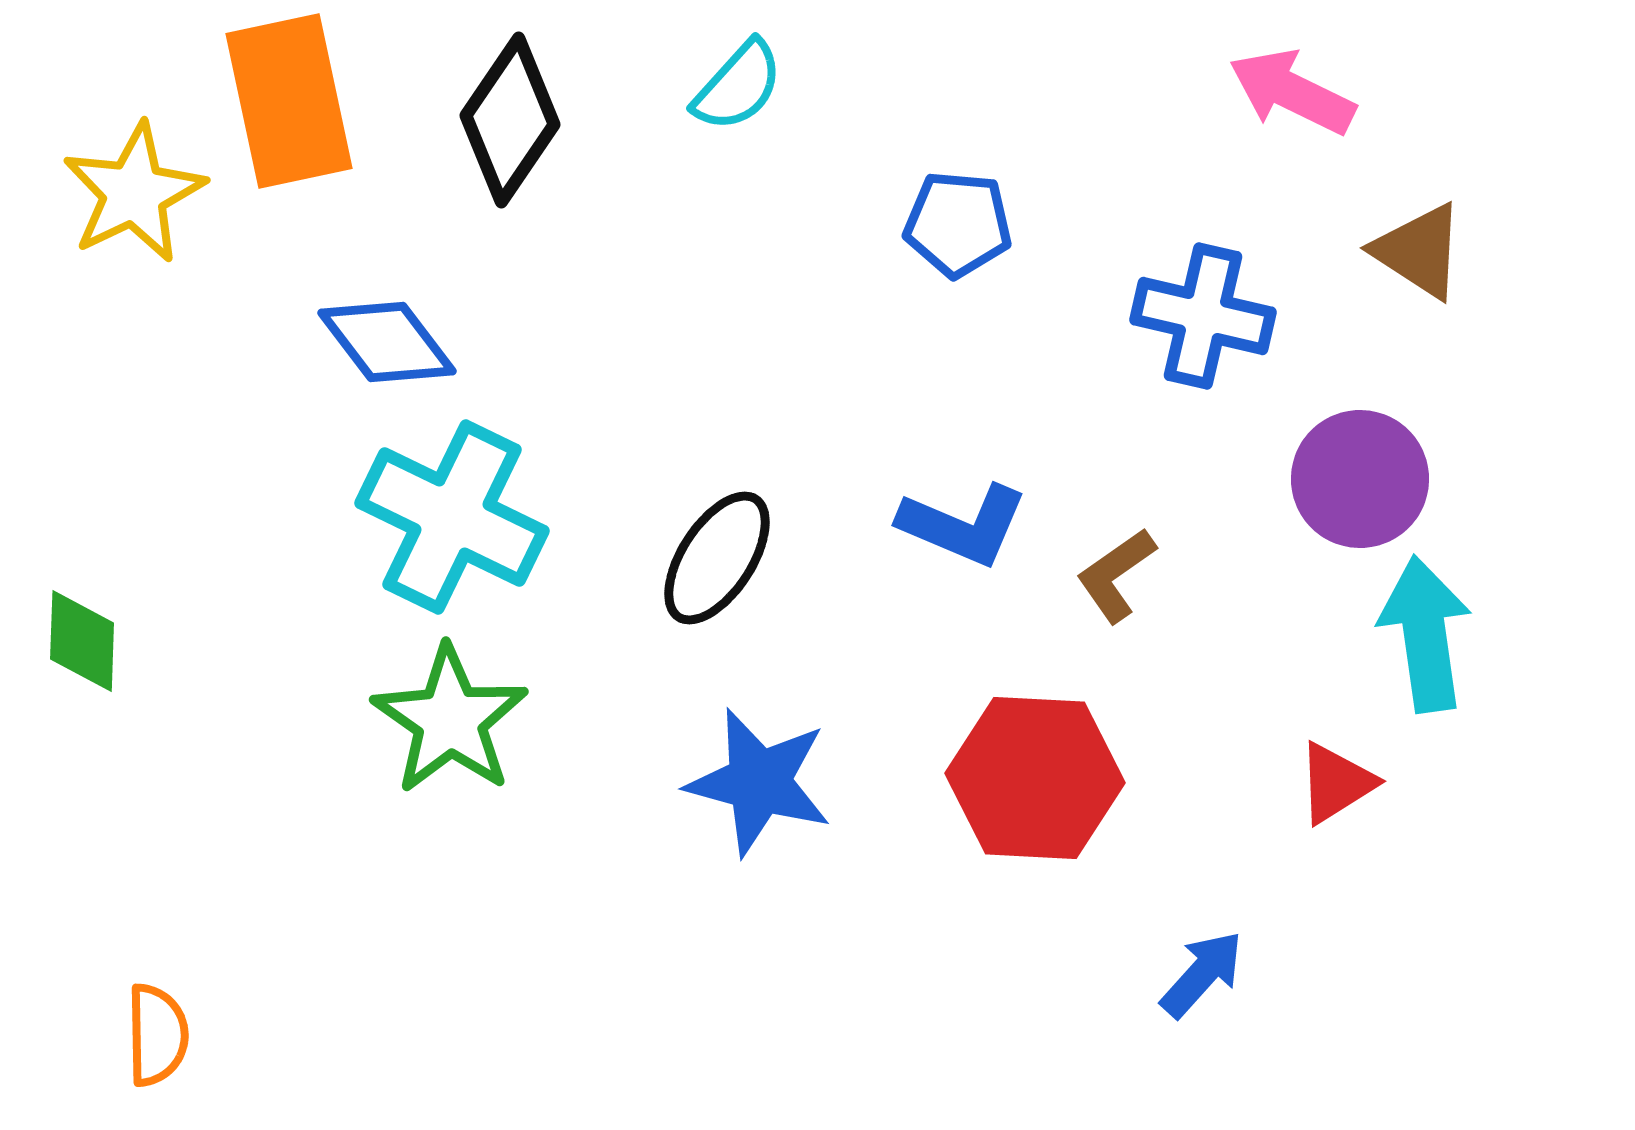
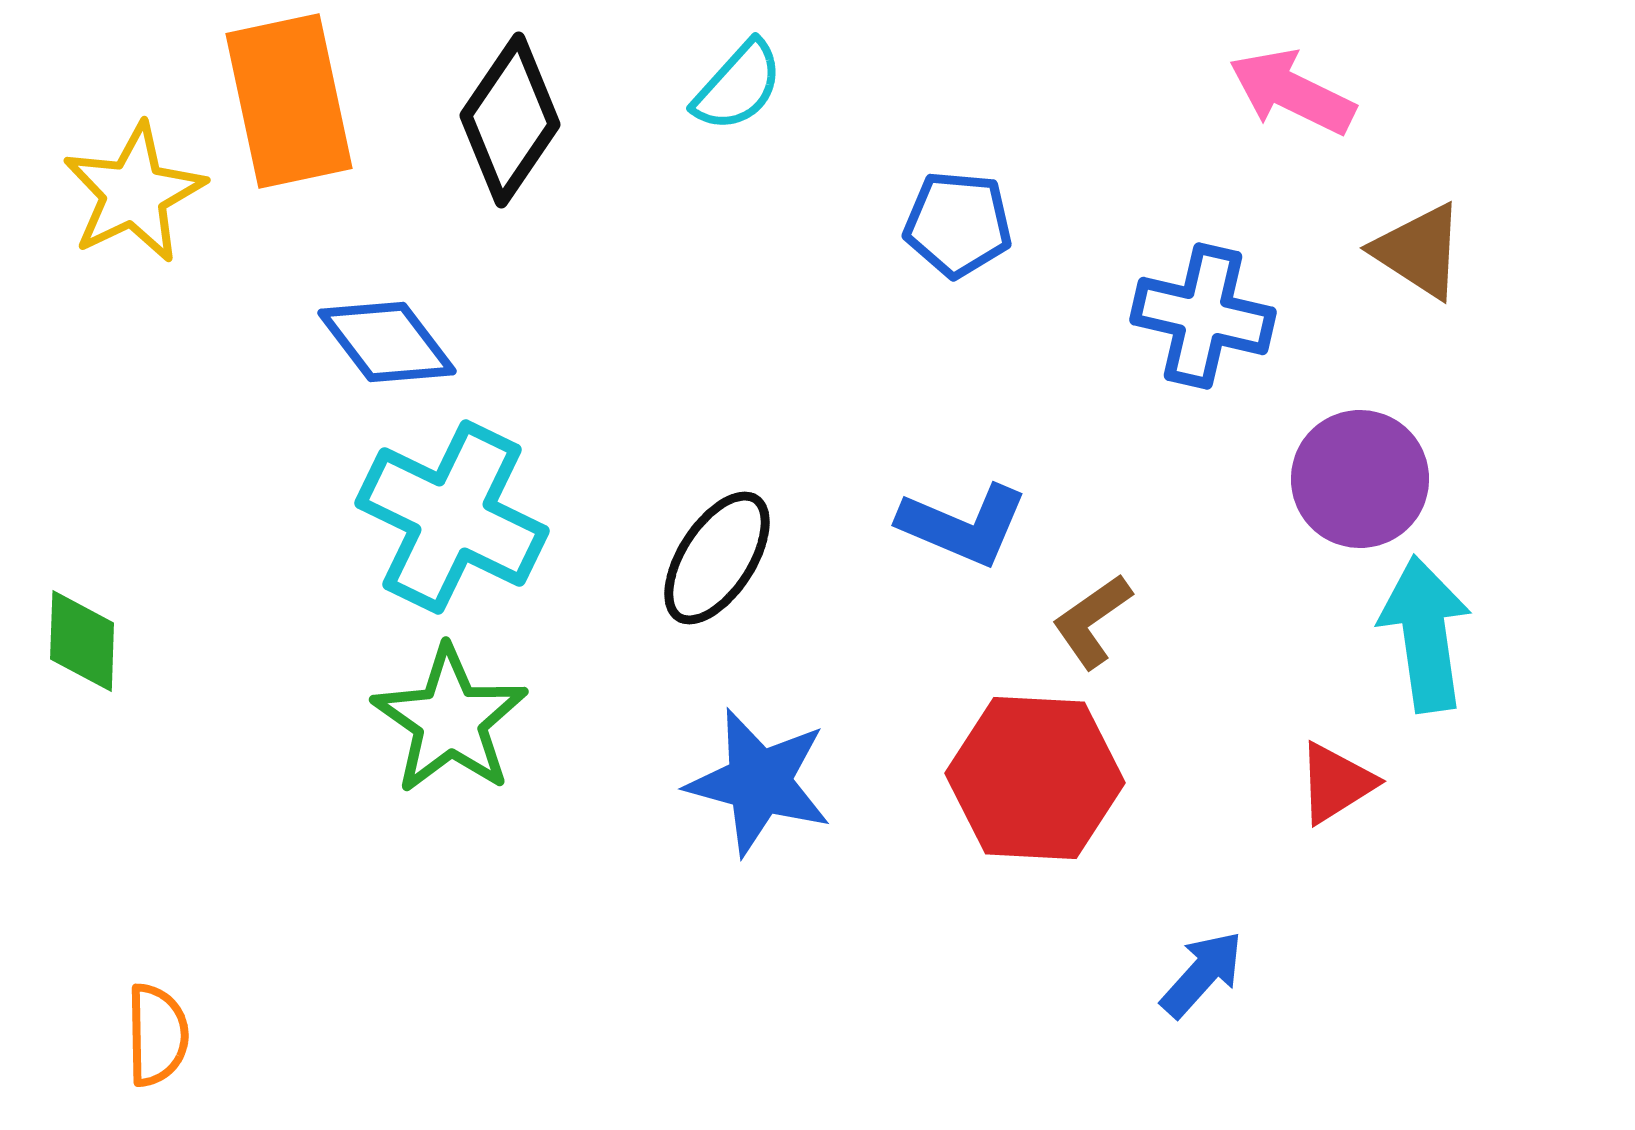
brown L-shape: moved 24 px left, 46 px down
